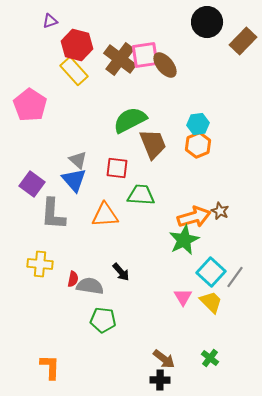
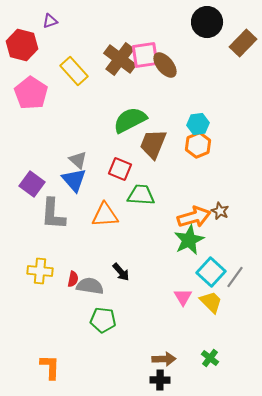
brown rectangle: moved 2 px down
red hexagon: moved 55 px left
pink pentagon: moved 1 px right, 12 px up
brown trapezoid: rotated 136 degrees counterclockwise
red square: moved 3 px right, 1 px down; rotated 15 degrees clockwise
green star: moved 5 px right
yellow cross: moved 7 px down
brown arrow: rotated 40 degrees counterclockwise
